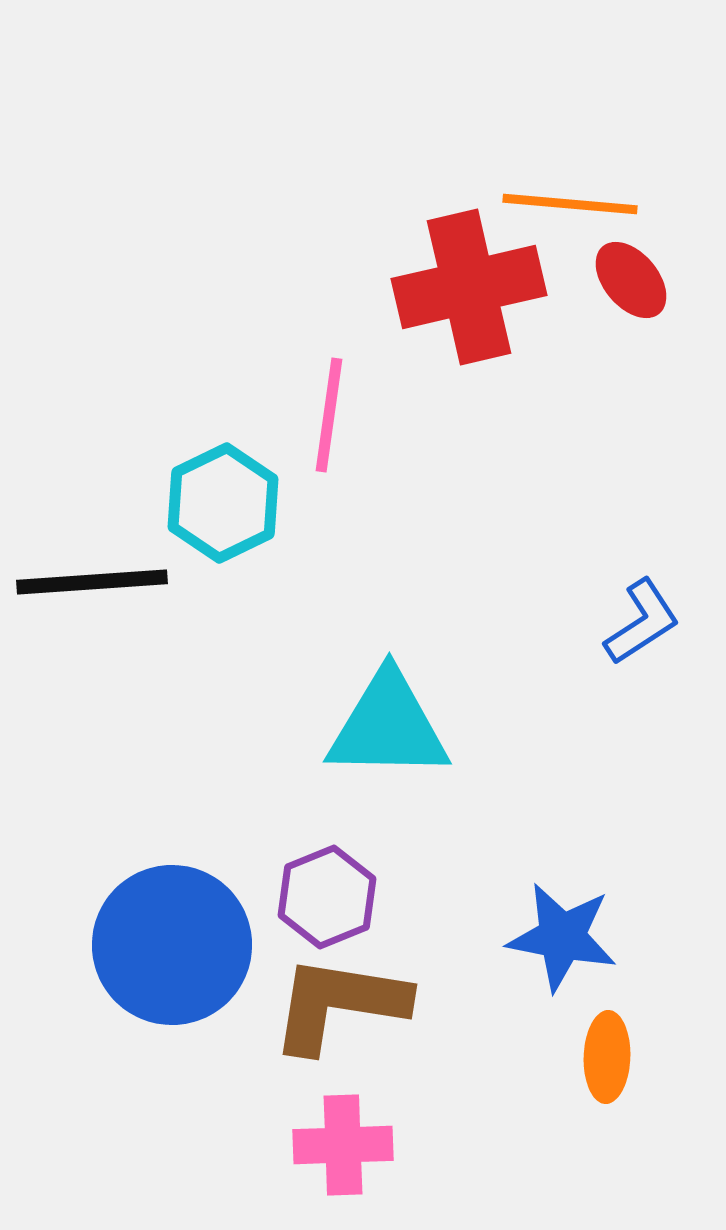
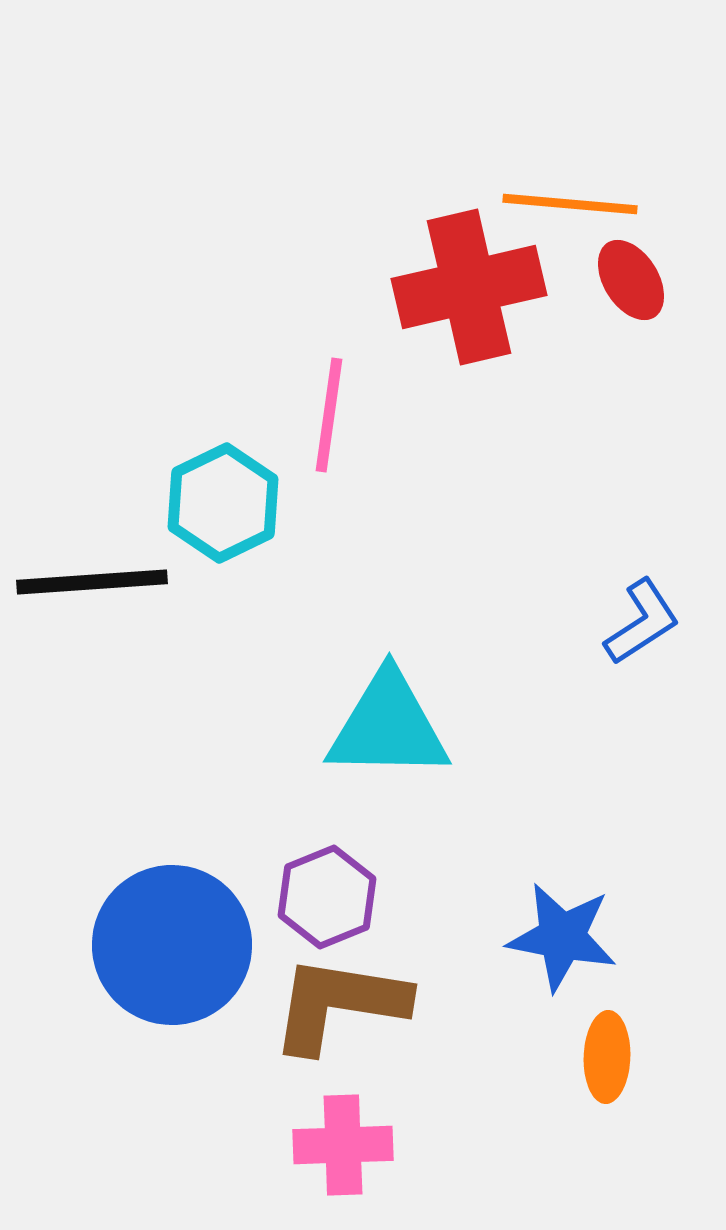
red ellipse: rotated 8 degrees clockwise
